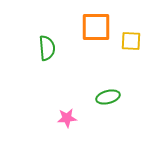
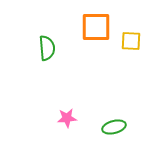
green ellipse: moved 6 px right, 30 px down
